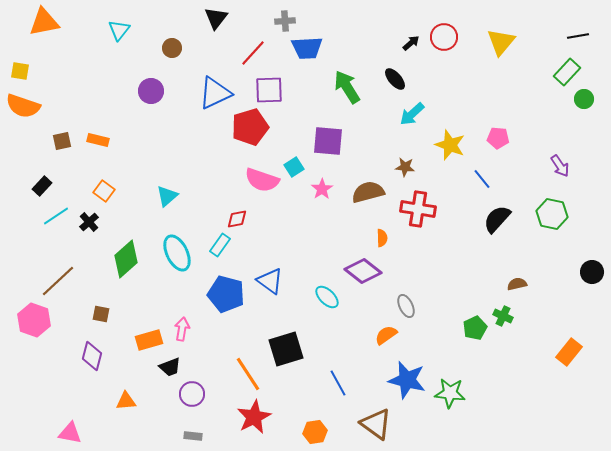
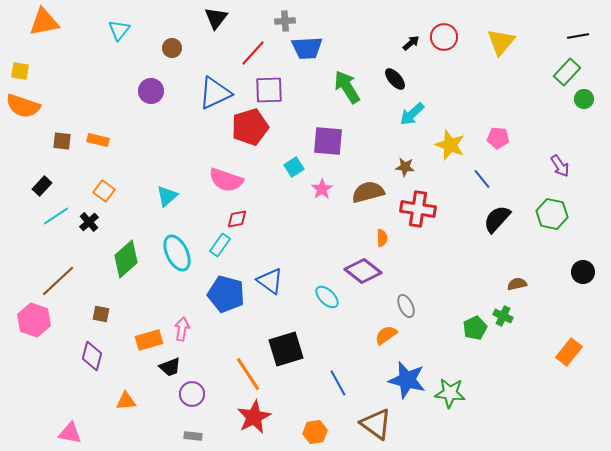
brown square at (62, 141): rotated 18 degrees clockwise
pink semicircle at (262, 180): moved 36 px left
black circle at (592, 272): moved 9 px left
